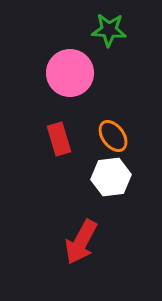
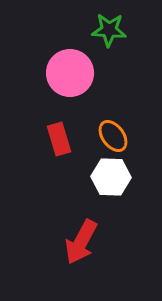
white hexagon: rotated 9 degrees clockwise
